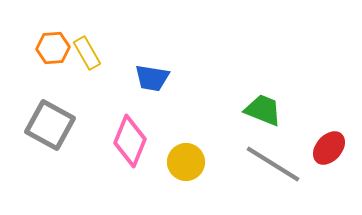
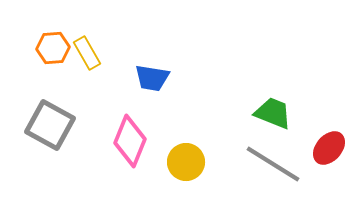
green trapezoid: moved 10 px right, 3 px down
